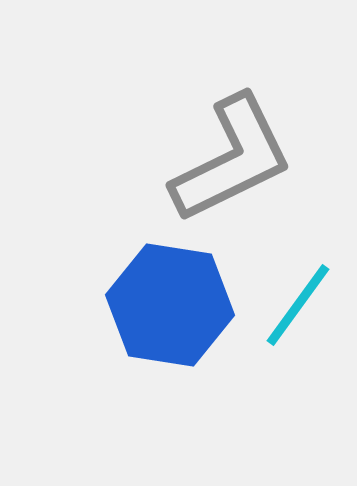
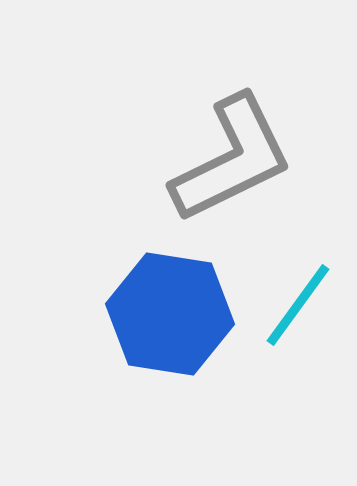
blue hexagon: moved 9 px down
